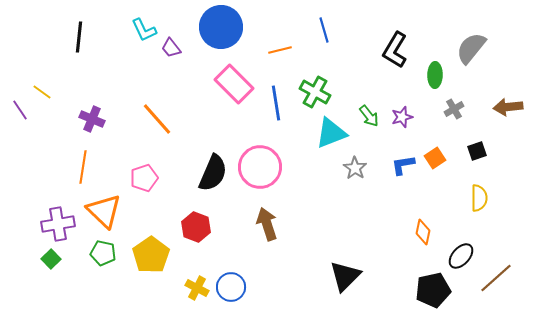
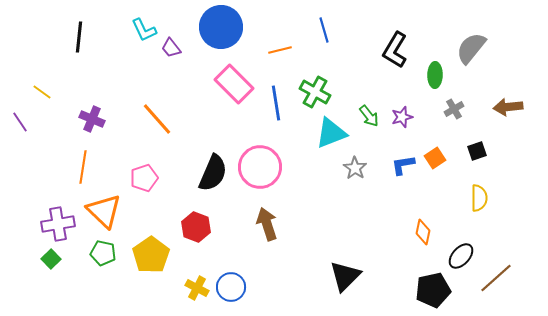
purple line at (20, 110): moved 12 px down
